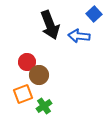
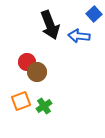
brown circle: moved 2 px left, 3 px up
orange square: moved 2 px left, 7 px down
